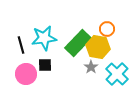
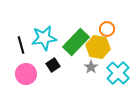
green rectangle: moved 2 px left, 1 px up
black square: moved 8 px right; rotated 32 degrees counterclockwise
cyan cross: moved 1 px right, 1 px up
